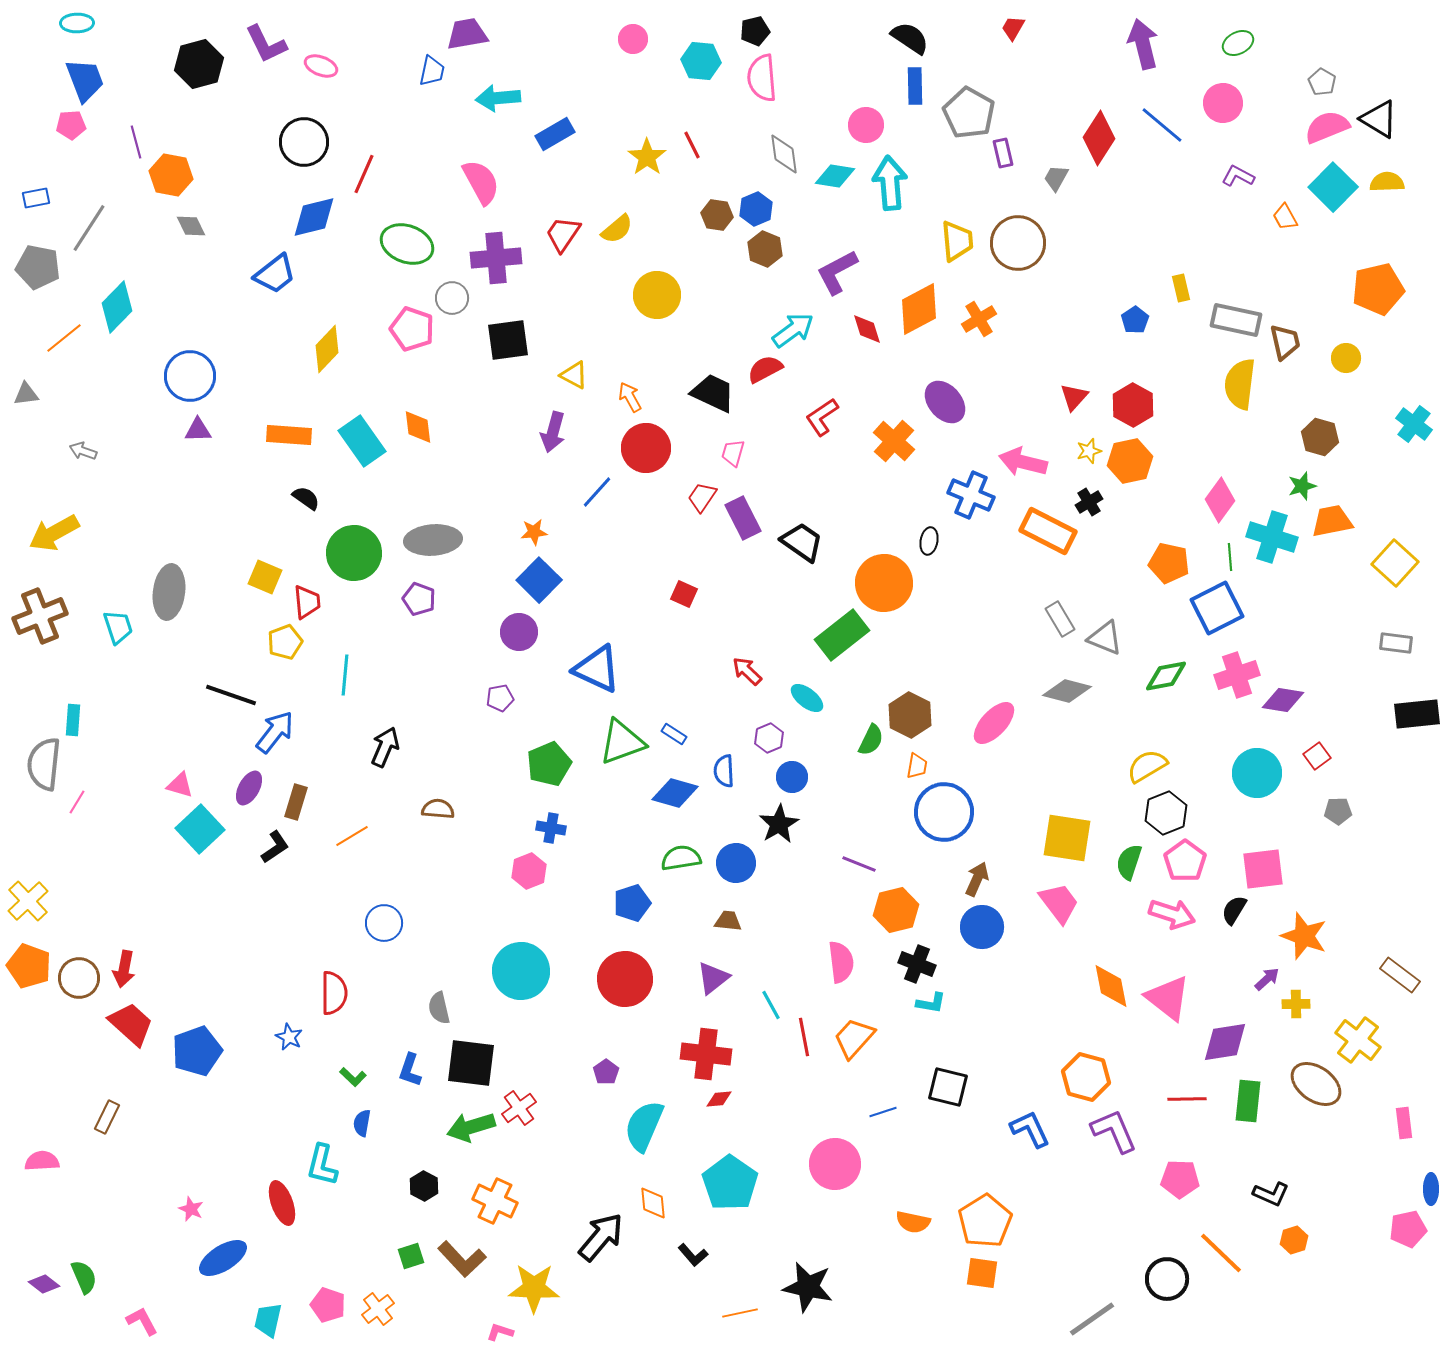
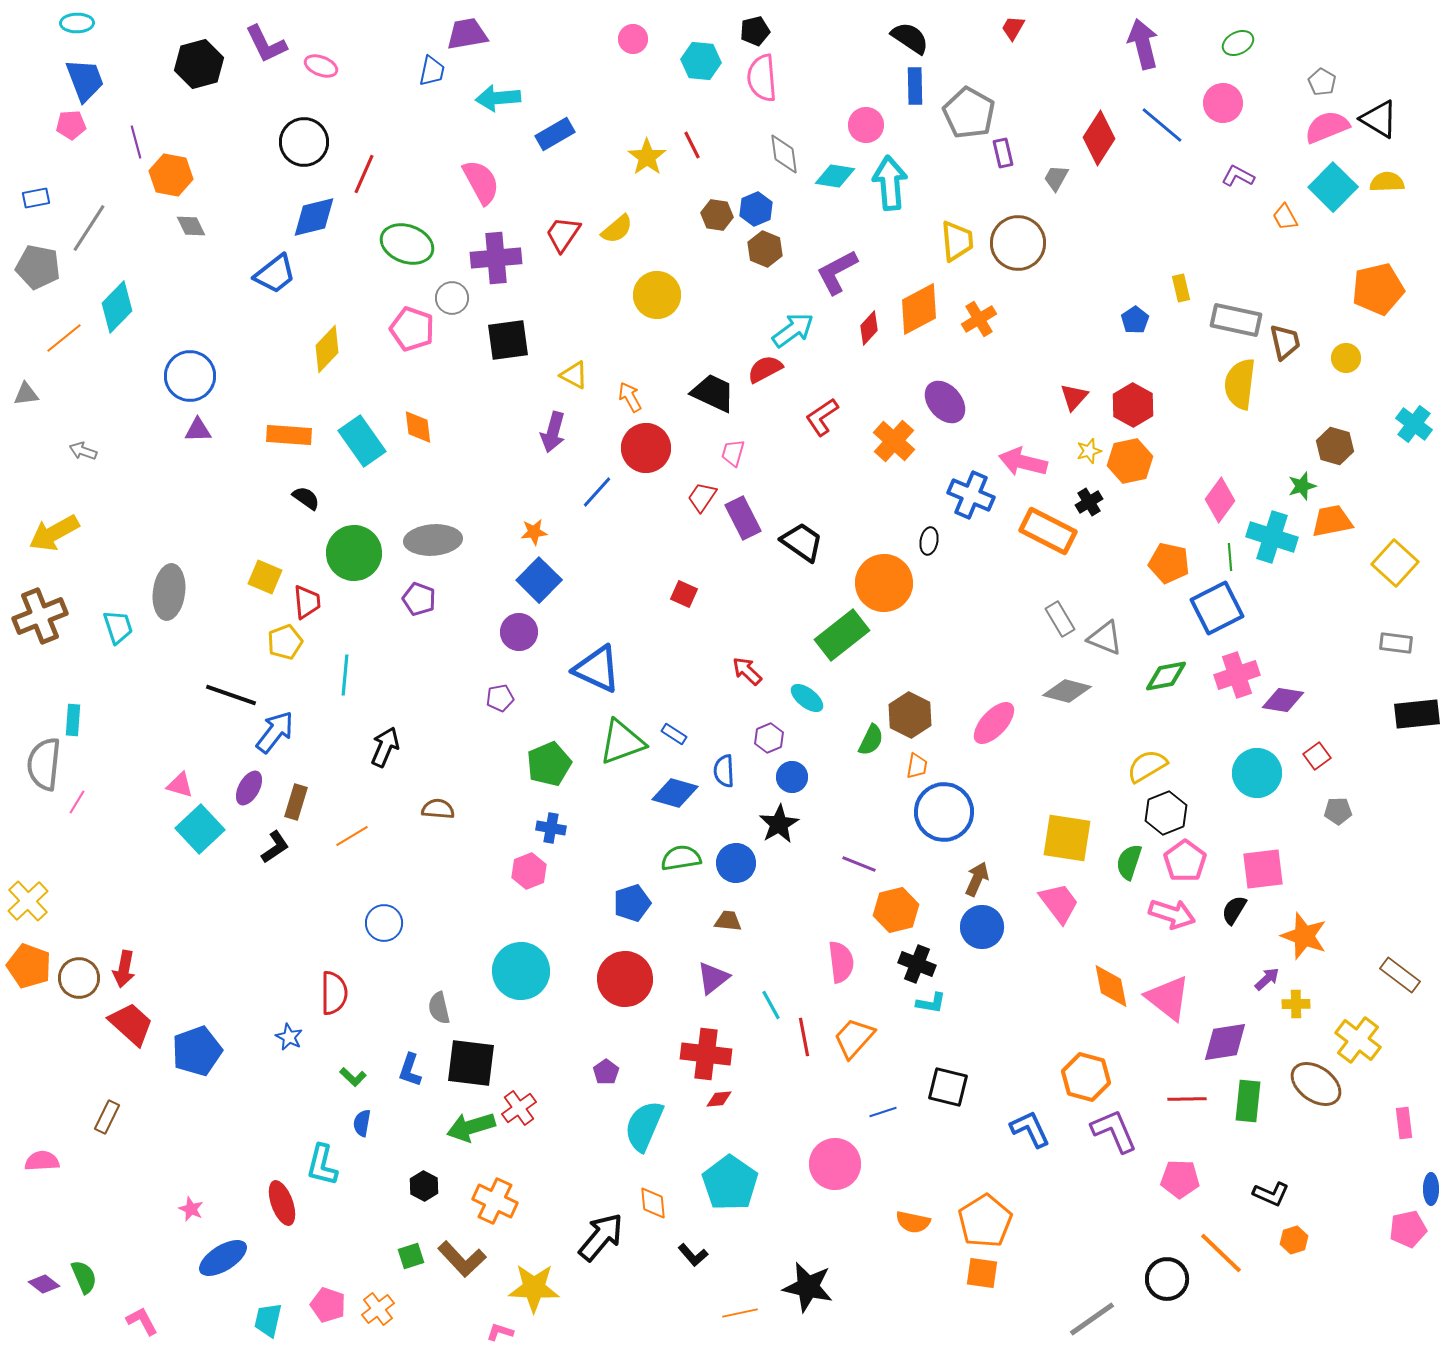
red diamond at (867, 329): moved 2 px right, 1 px up; rotated 60 degrees clockwise
brown hexagon at (1320, 437): moved 15 px right, 9 px down
